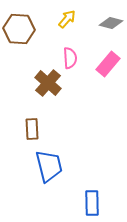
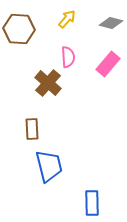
pink semicircle: moved 2 px left, 1 px up
